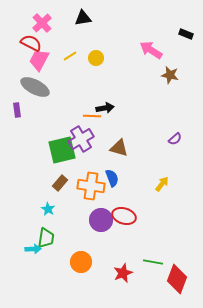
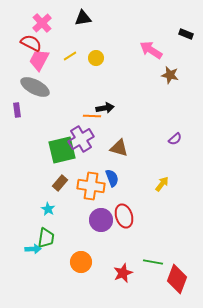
red ellipse: rotated 55 degrees clockwise
